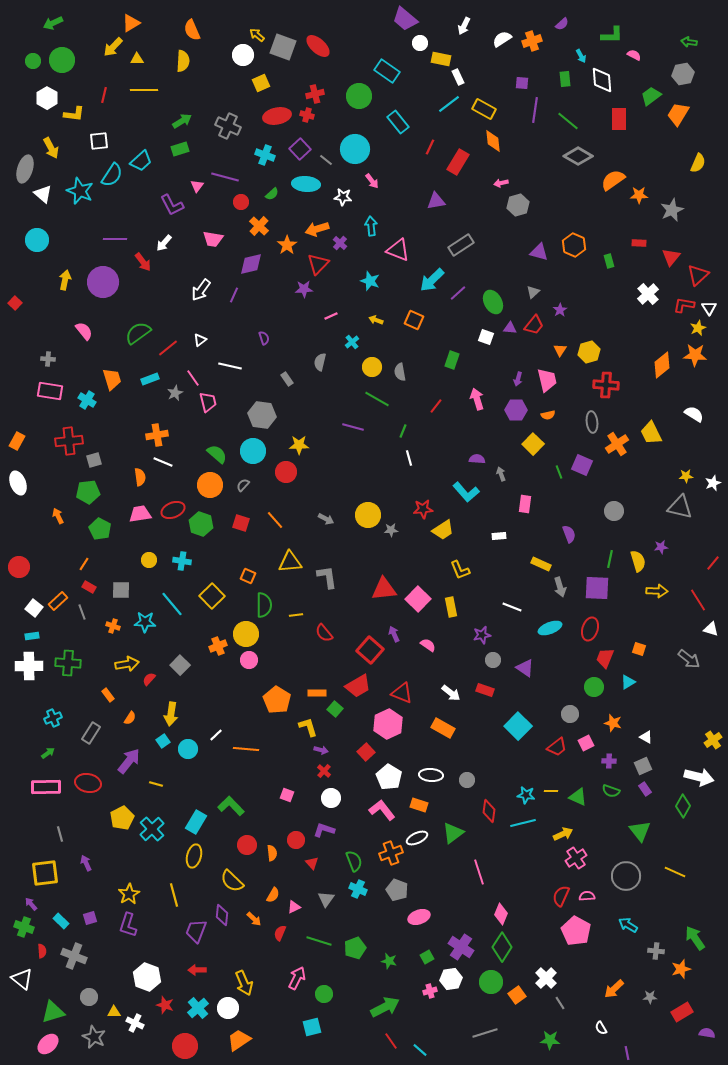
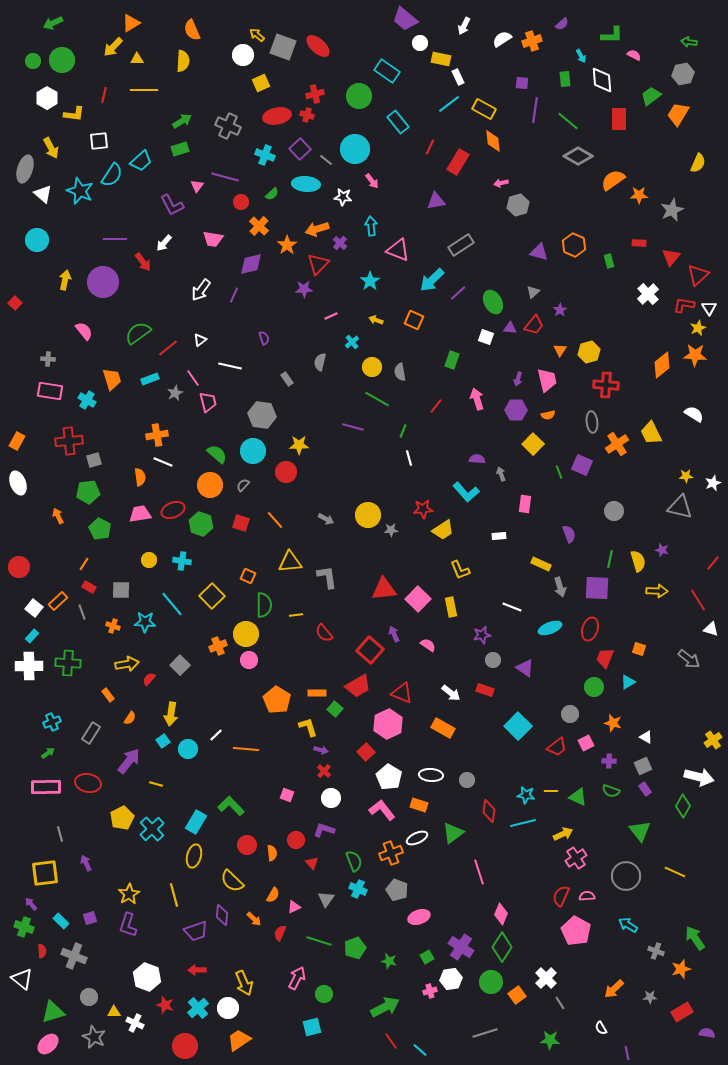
cyan star at (370, 281): rotated 18 degrees clockwise
purple star at (661, 547): moved 1 px right, 3 px down; rotated 24 degrees clockwise
cyan rectangle at (32, 636): rotated 40 degrees counterclockwise
cyan cross at (53, 718): moved 1 px left, 4 px down
purple trapezoid at (196, 931): rotated 130 degrees counterclockwise
gray cross at (656, 951): rotated 14 degrees clockwise
